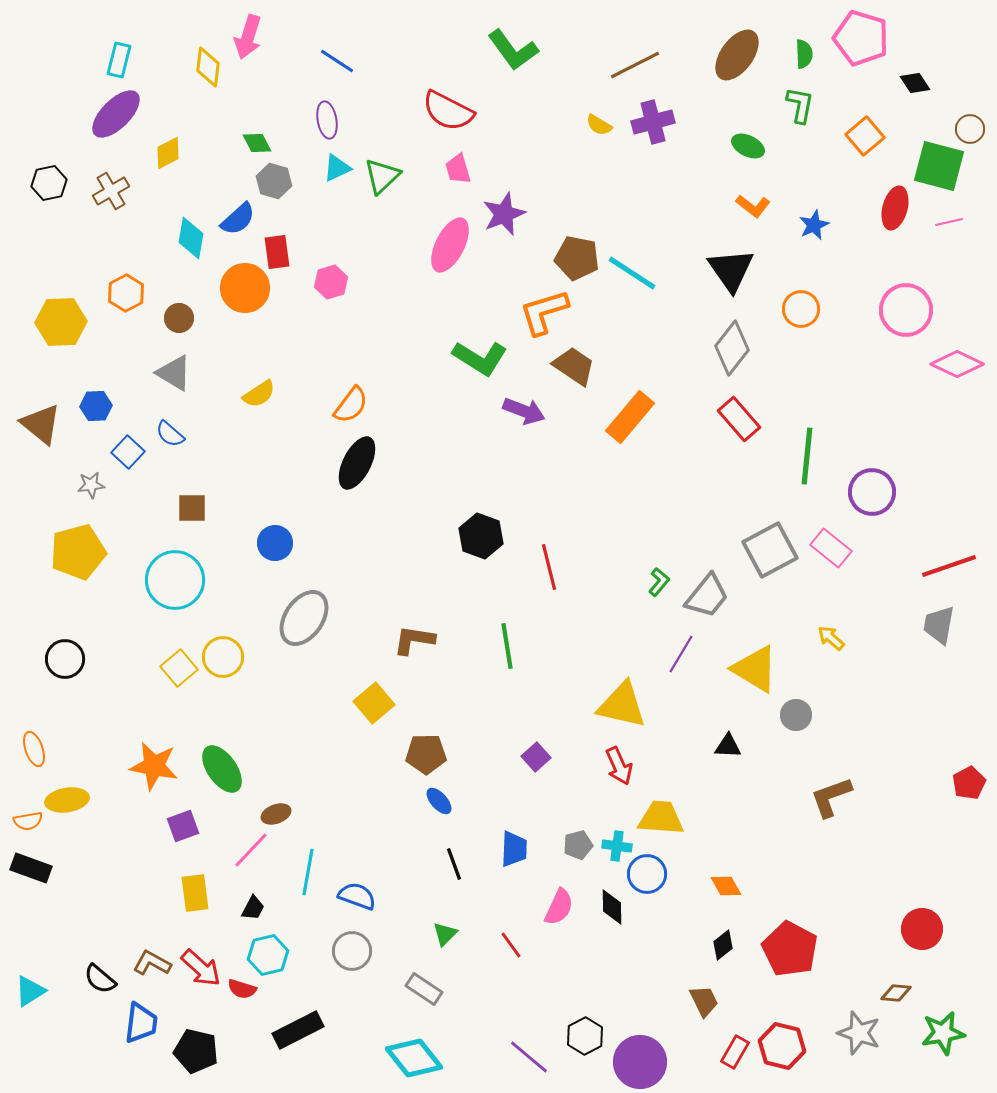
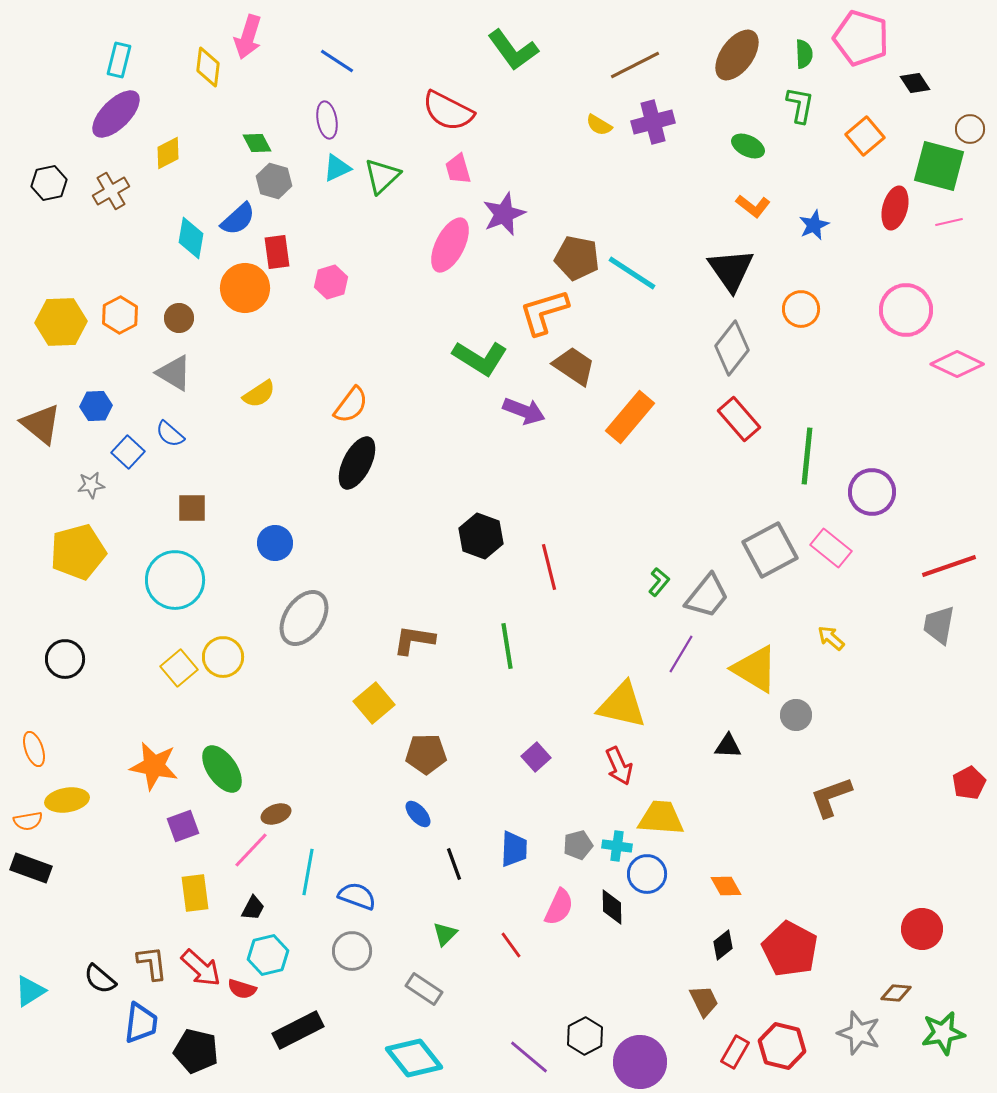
orange hexagon at (126, 293): moved 6 px left, 22 px down
blue ellipse at (439, 801): moved 21 px left, 13 px down
brown L-shape at (152, 963): rotated 54 degrees clockwise
